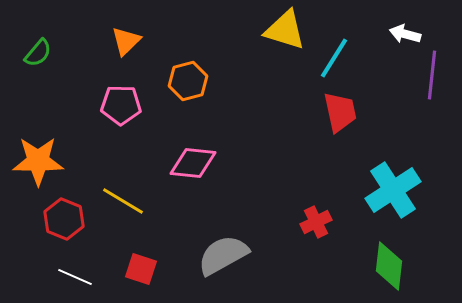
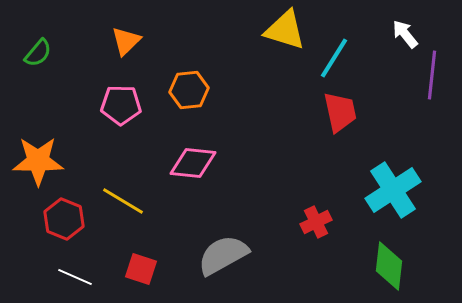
white arrow: rotated 36 degrees clockwise
orange hexagon: moved 1 px right, 9 px down; rotated 9 degrees clockwise
